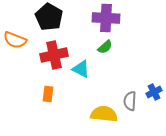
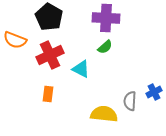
red cross: moved 4 px left; rotated 12 degrees counterclockwise
